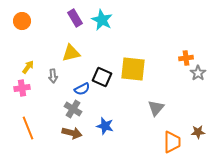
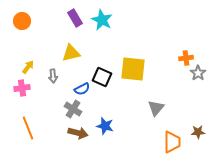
brown arrow: moved 6 px right
